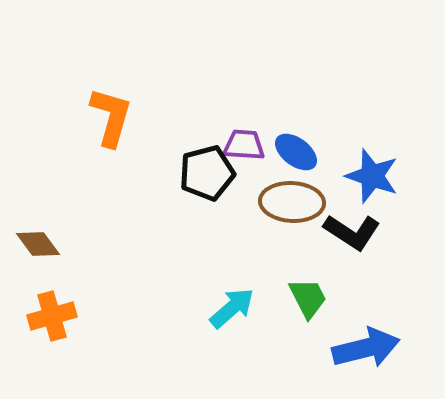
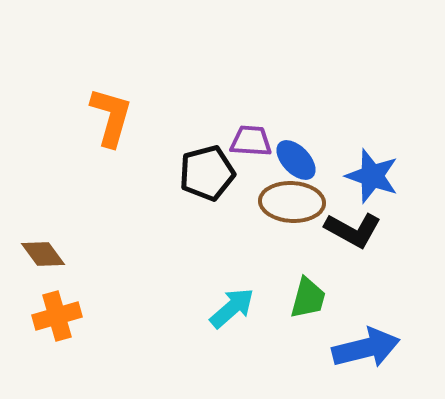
purple trapezoid: moved 7 px right, 4 px up
blue ellipse: moved 8 px down; rotated 9 degrees clockwise
black L-shape: moved 1 px right, 2 px up; rotated 4 degrees counterclockwise
brown diamond: moved 5 px right, 10 px down
green trapezoid: rotated 42 degrees clockwise
orange cross: moved 5 px right
